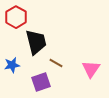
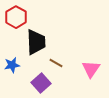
black trapezoid: rotated 12 degrees clockwise
purple square: moved 1 px down; rotated 24 degrees counterclockwise
